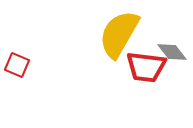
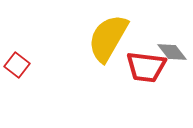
yellow semicircle: moved 11 px left, 4 px down
red square: rotated 15 degrees clockwise
